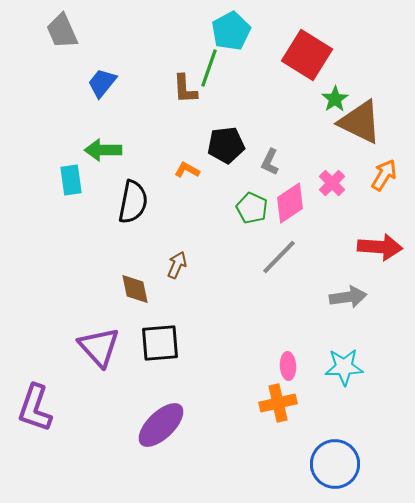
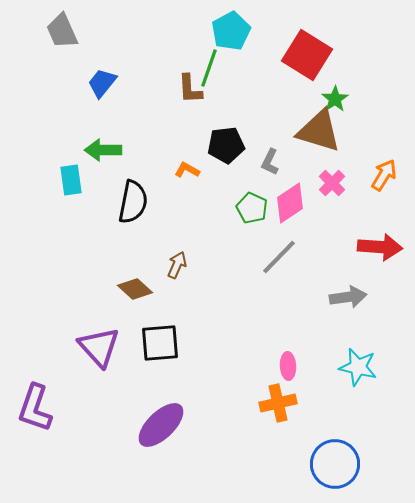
brown L-shape: moved 5 px right
brown triangle: moved 41 px left, 9 px down; rotated 9 degrees counterclockwise
brown diamond: rotated 36 degrees counterclockwise
cyan star: moved 14 px right; rotated 15 degrees clockwise
